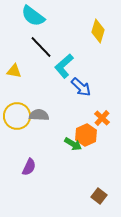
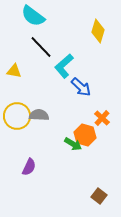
orange hexagon: moved 1 px left; rotated 20 degrees counterclockwise
